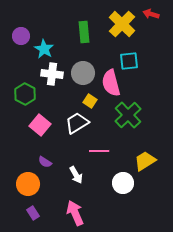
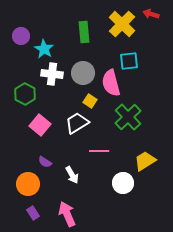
green cross: moved 2 px down
white arrow: moved 4 px left
pink arrow: moved 8 px left, 1 px down
